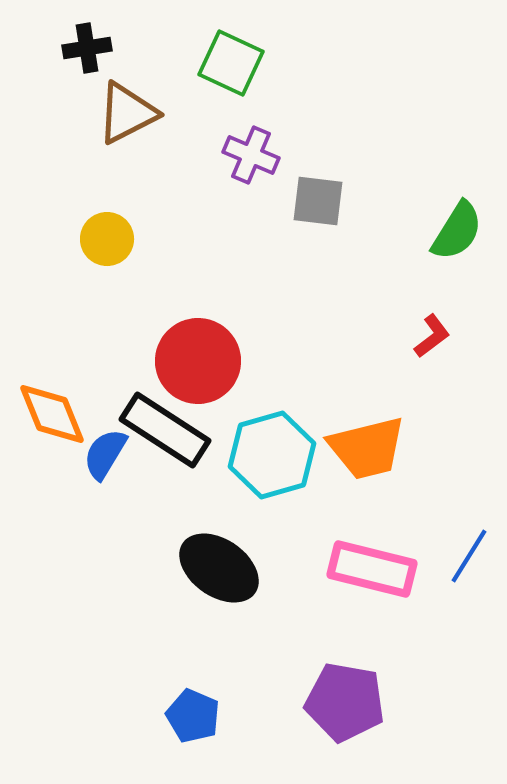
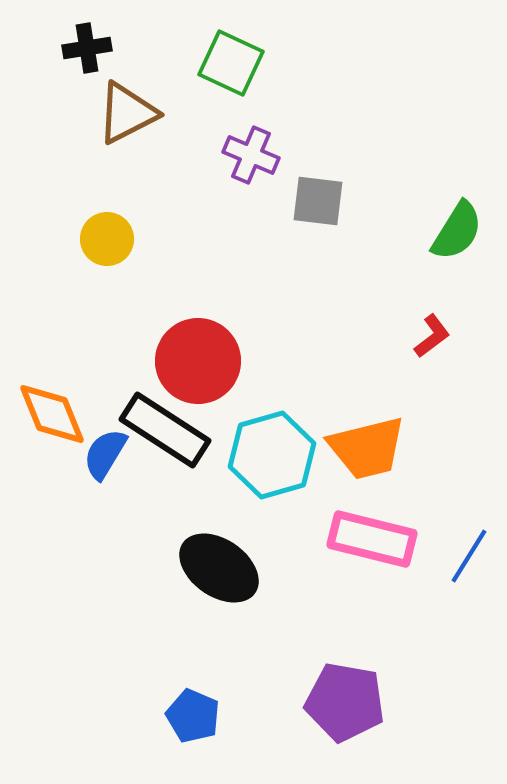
pink rectangle: moved 30 px up
